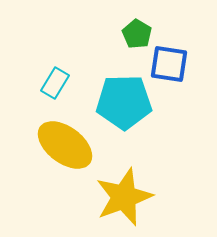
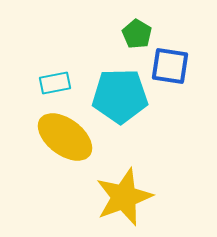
blue square: moved 1 px right, 2 px down
cyan rectangle: rotated 48 degrees clockwise
cyan pentagon: moved 4 px left, 6 px up
yellow ellipse: moved 8 px up
